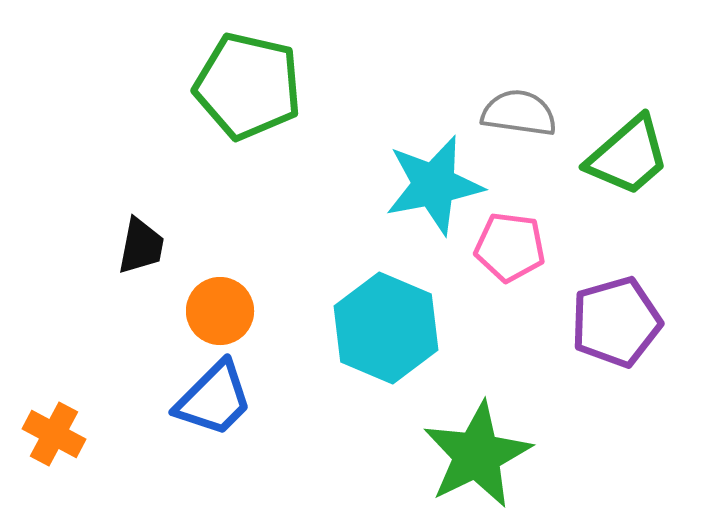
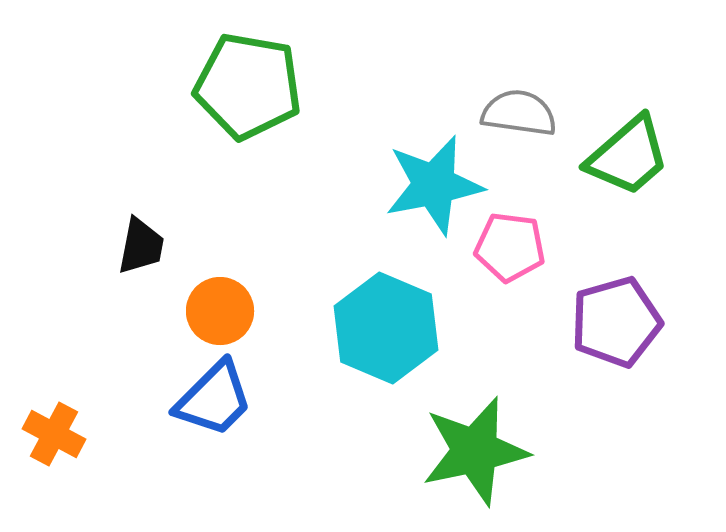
green pentagon: rotated 3 degrees counterclockwise
green star: moved 2 px left, 4 px up; rotated 14 degrees clockwise
